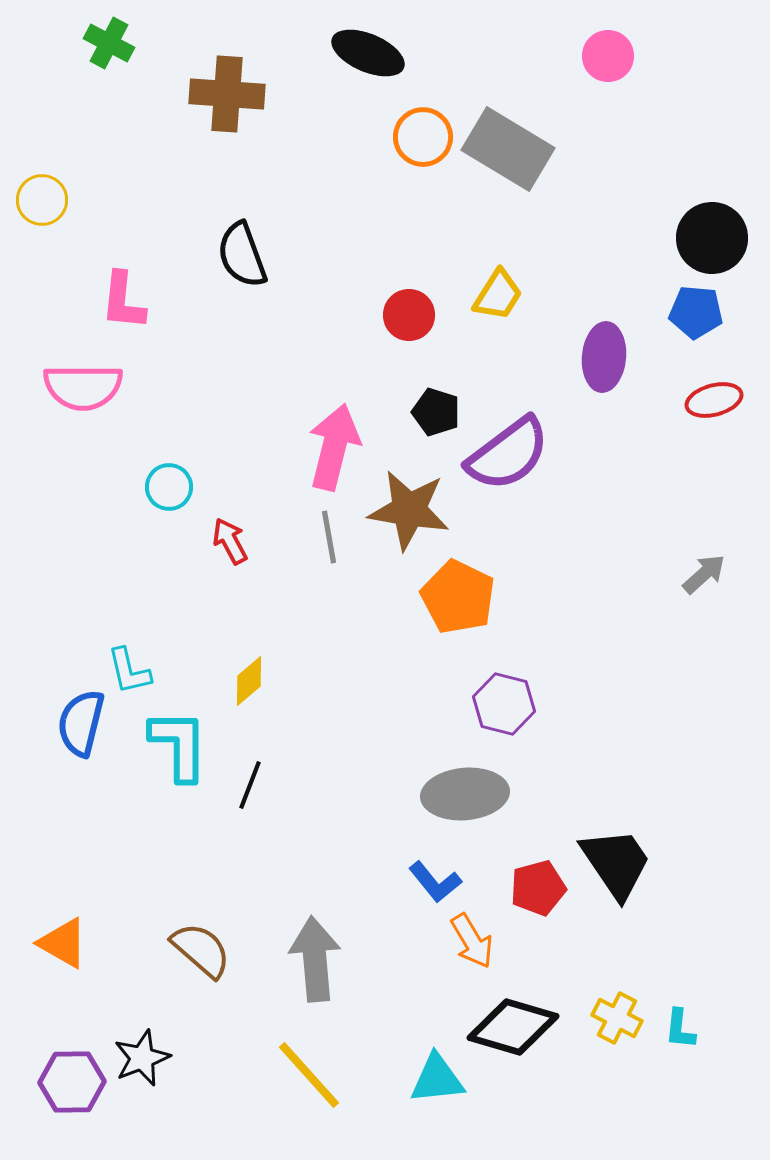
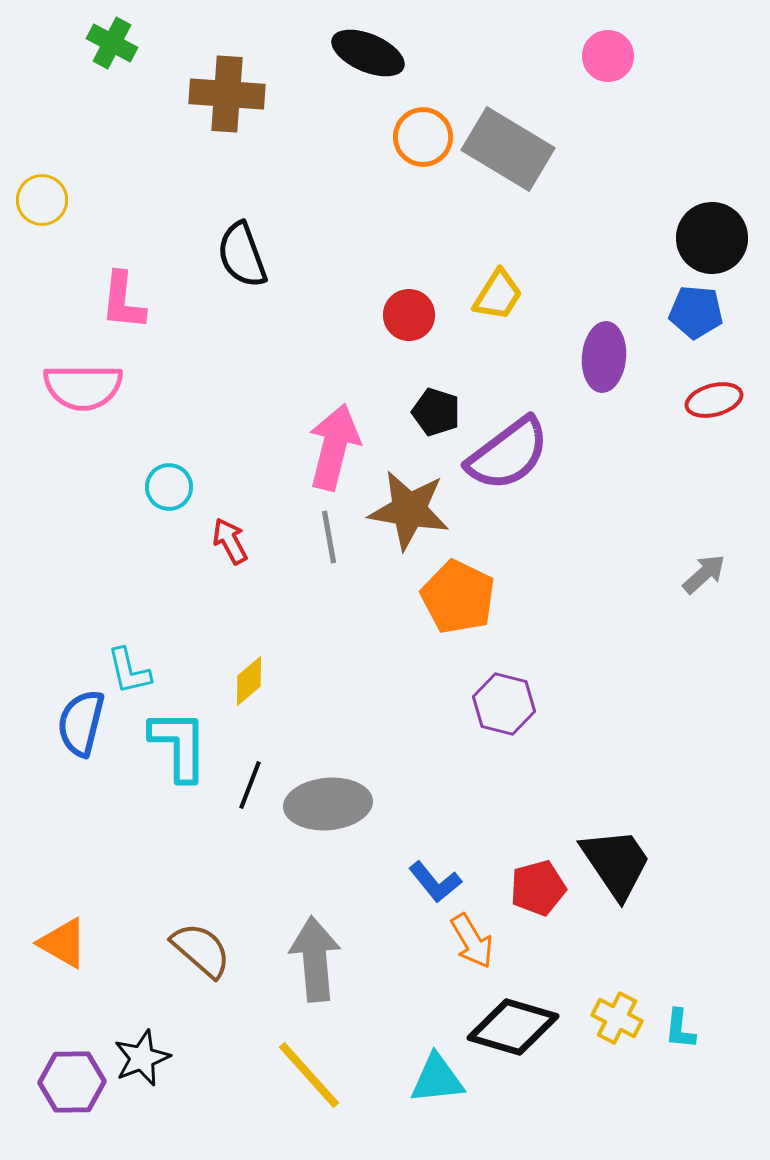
green cross at (109, 43): moved 3 px right
gray ellipse at (465, 794): moved 137 px left, 10 px down
